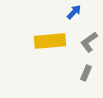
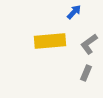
gray L-shape: moved 2 px down
